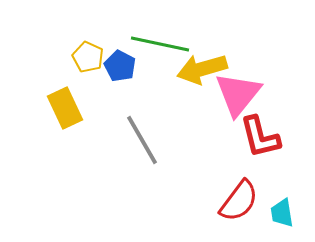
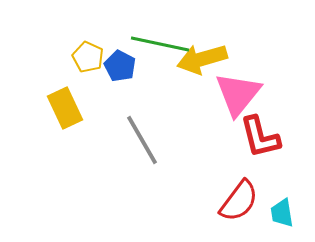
yellow arrow: moved 10 px up
